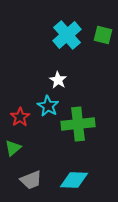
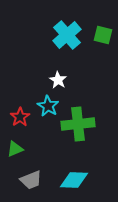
green triangle: moved 2 px right, 1 px down; rotated 18 degrees clockwise
